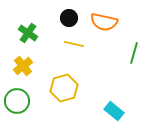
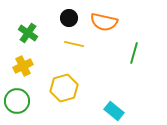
yellow cross: rotated 12 degrees clockwise
